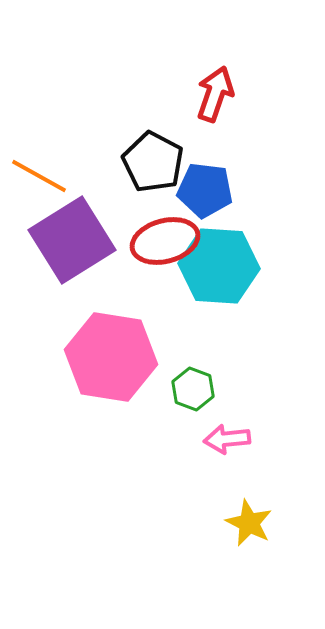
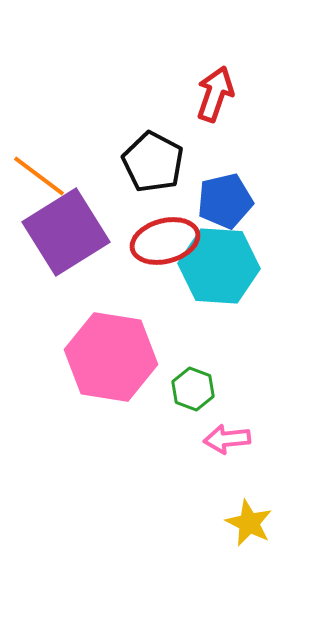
orange line: rotated 8 degrees clockwise
blue pentagon: moved 20 px right, 11 px down; rotated 20 degrees counterclockwise
purple square: moved 6 px left, 8 px up
